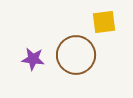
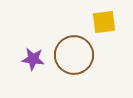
brown circle: moved 2 px left
